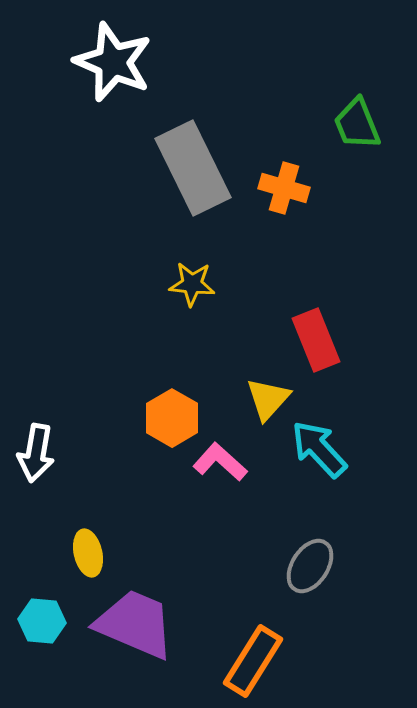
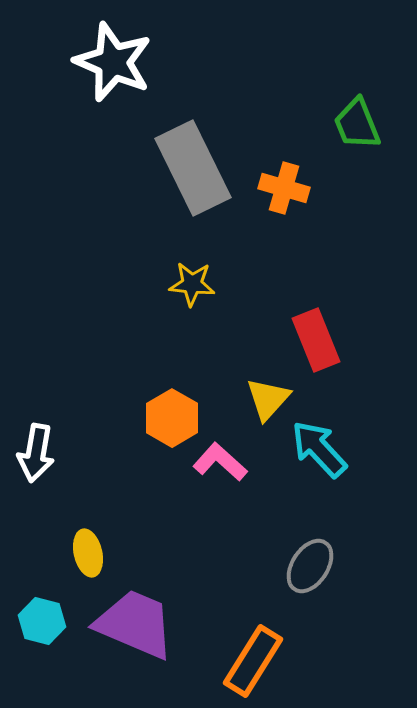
cyan hexagon: rotated 9 degrees clockwise
